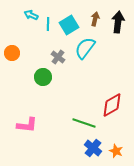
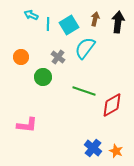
orange circle: moved 9 px right, 4 px down
green line: moved 32 px up
